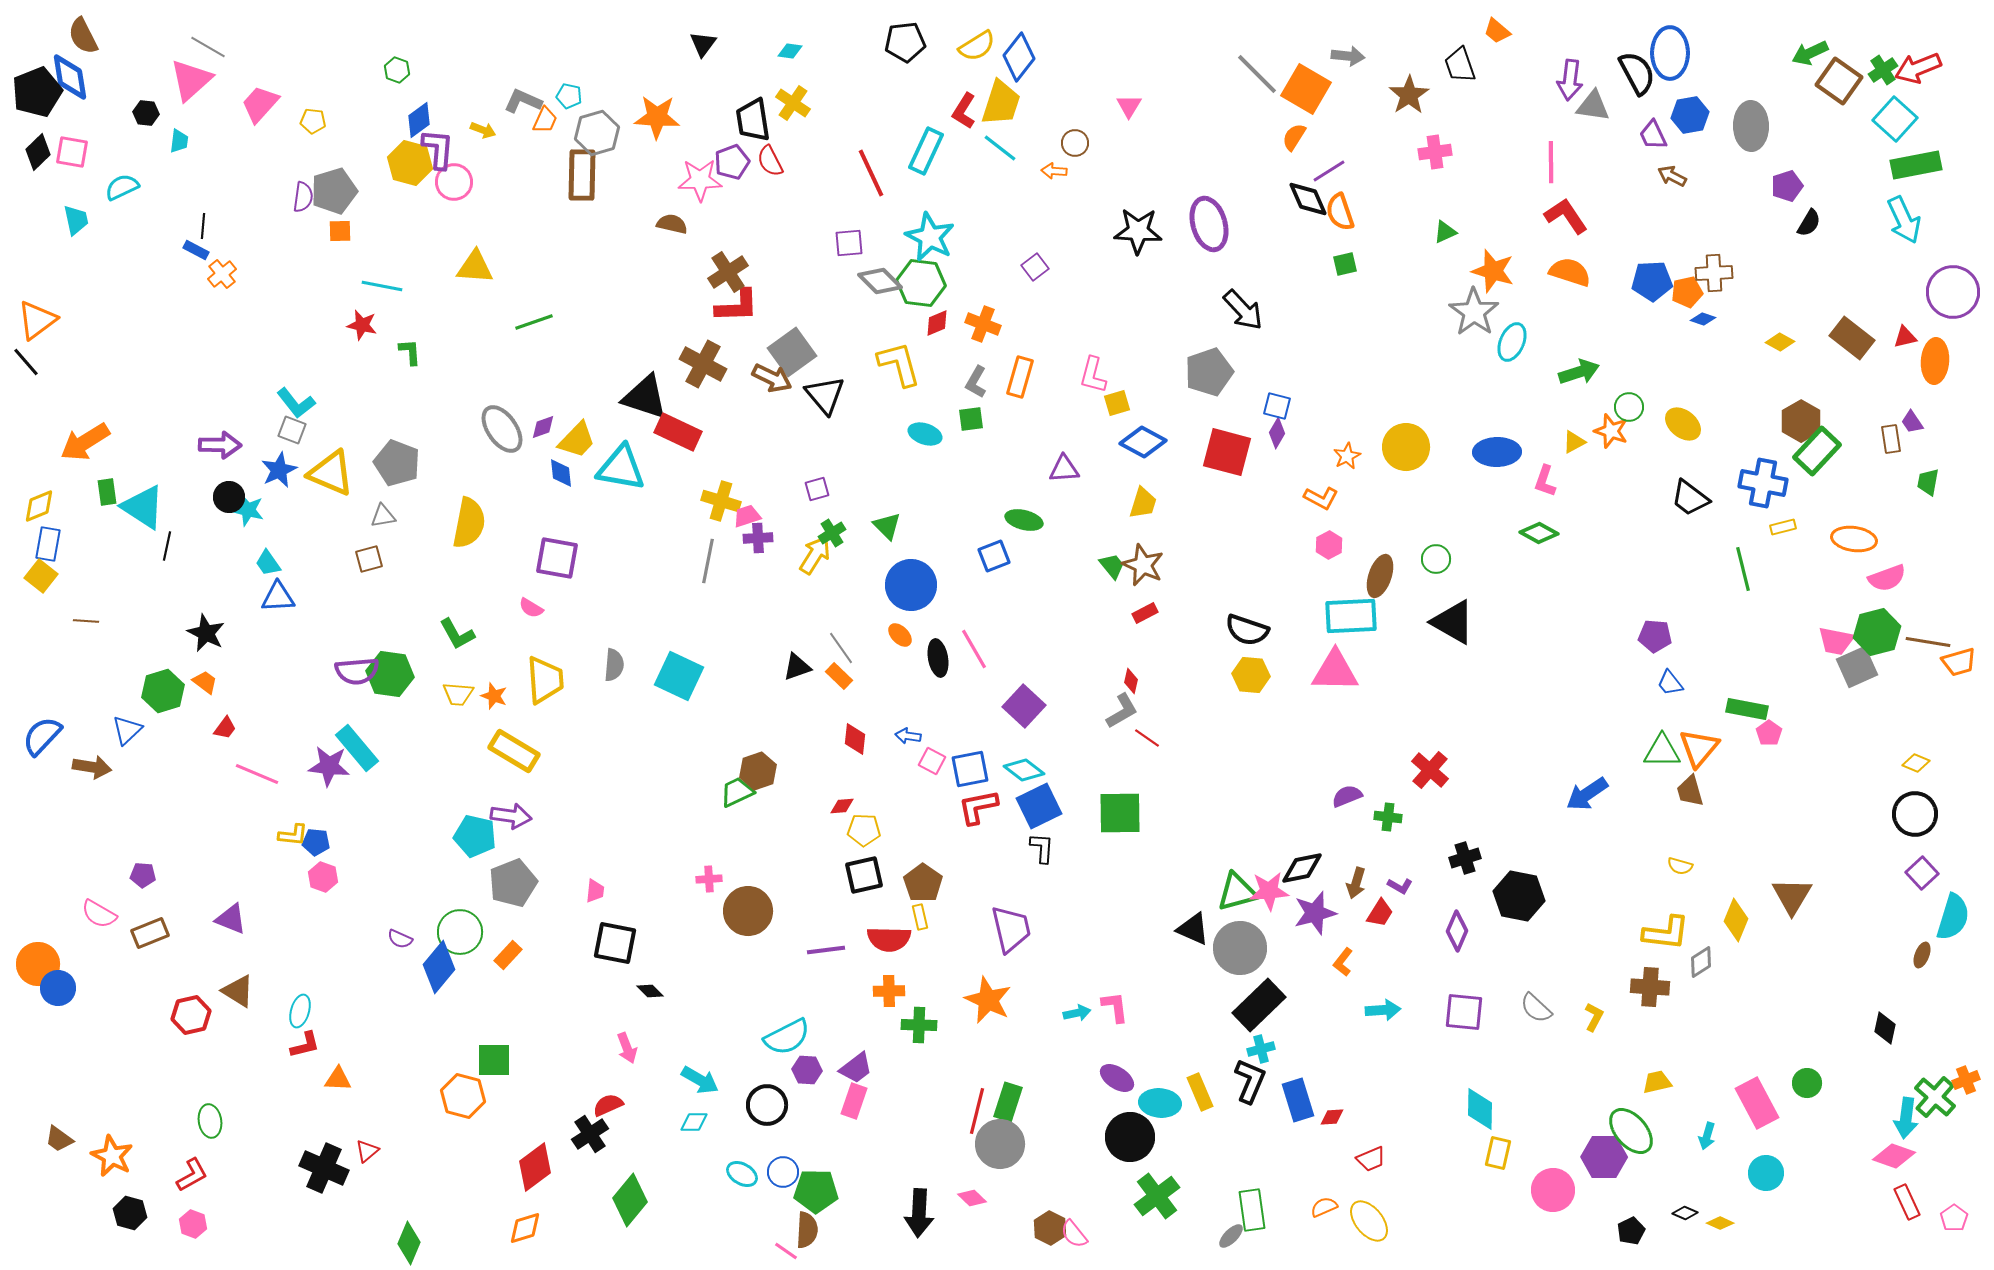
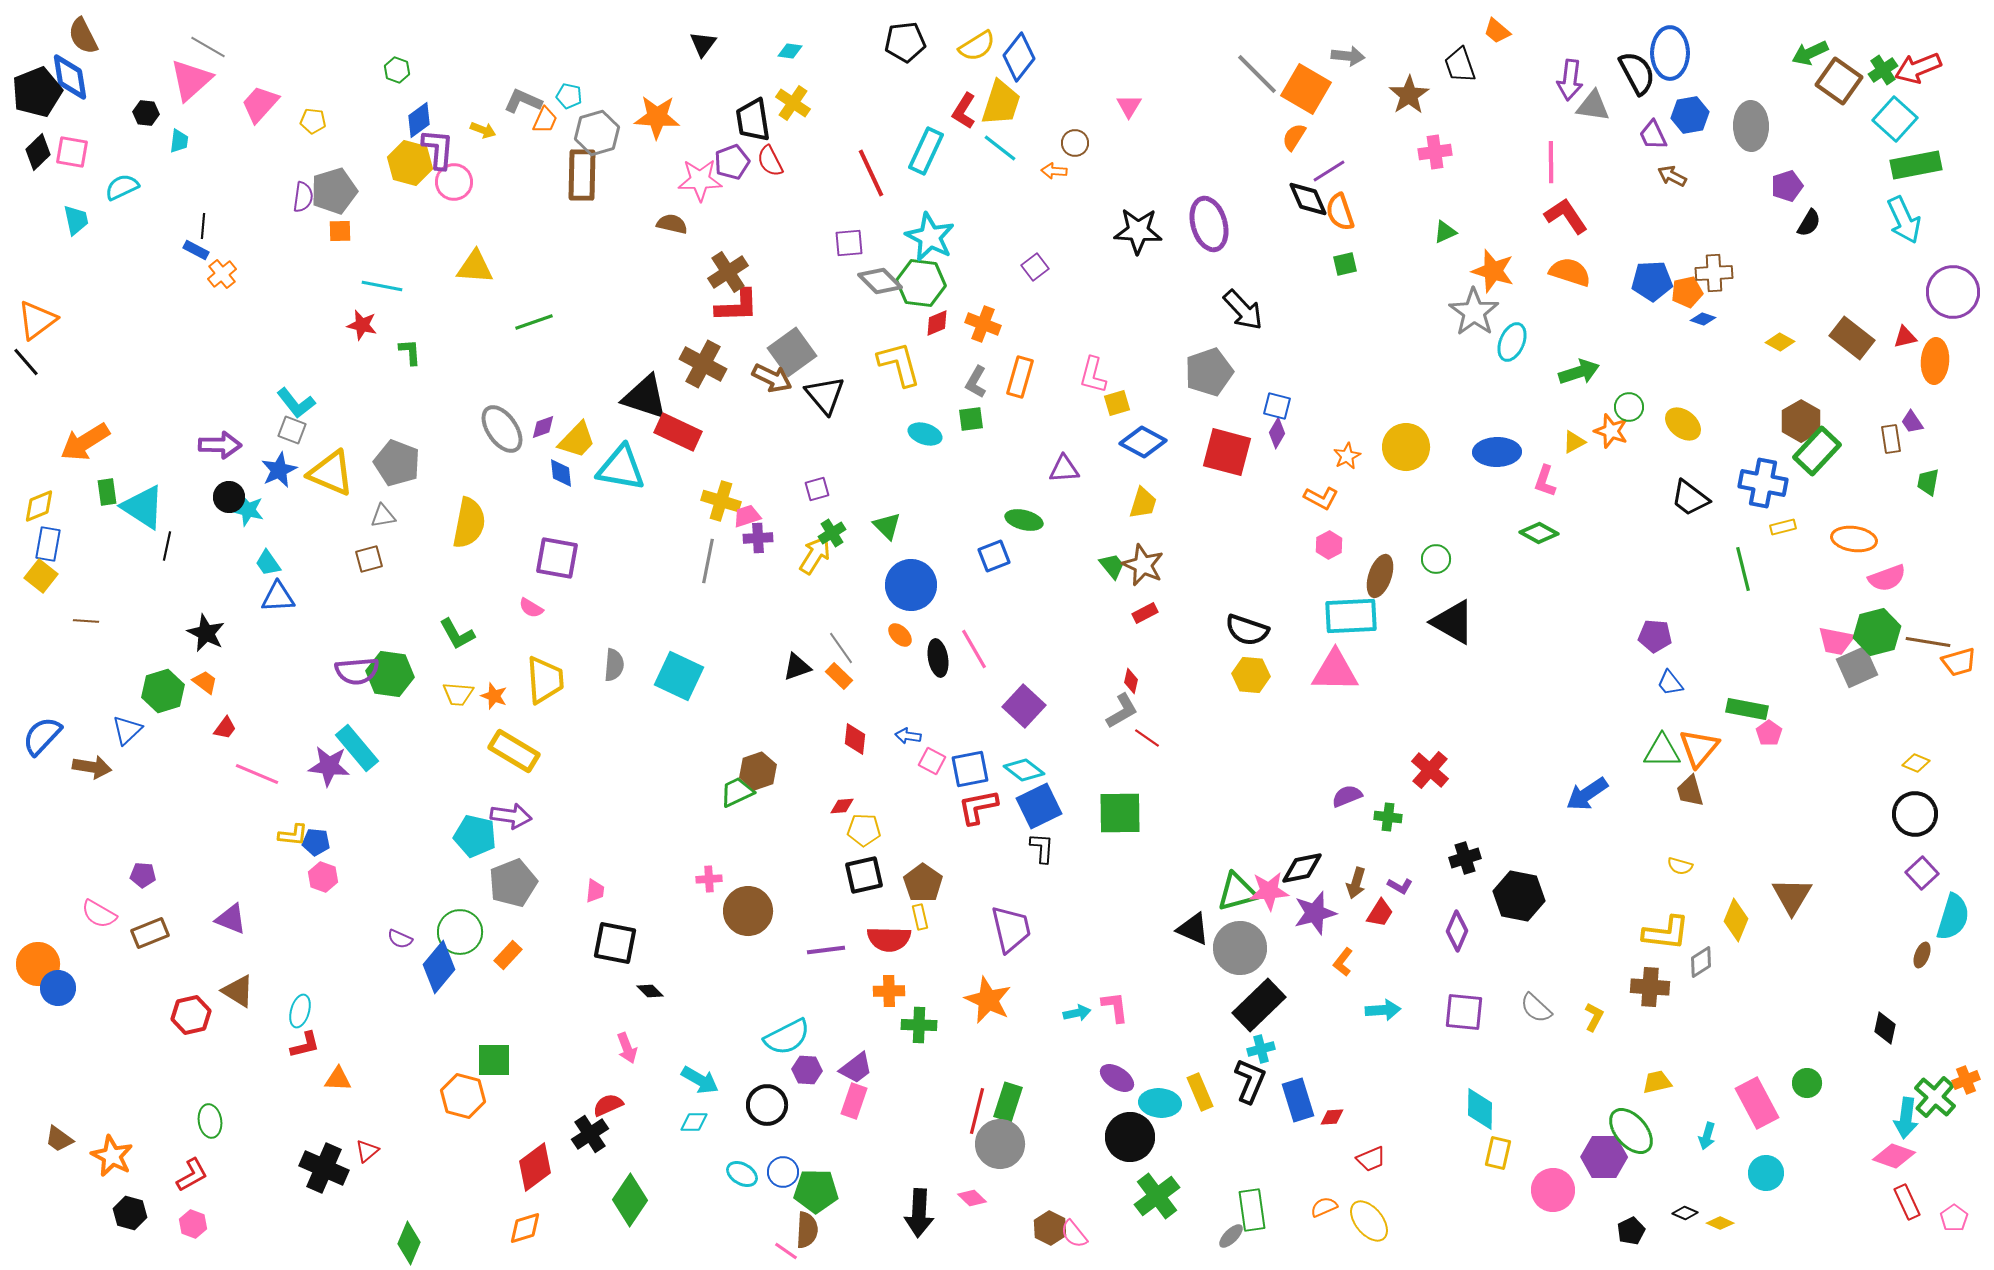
green diamond at (630, 1200): rotated 6 degrees counterclockwise
